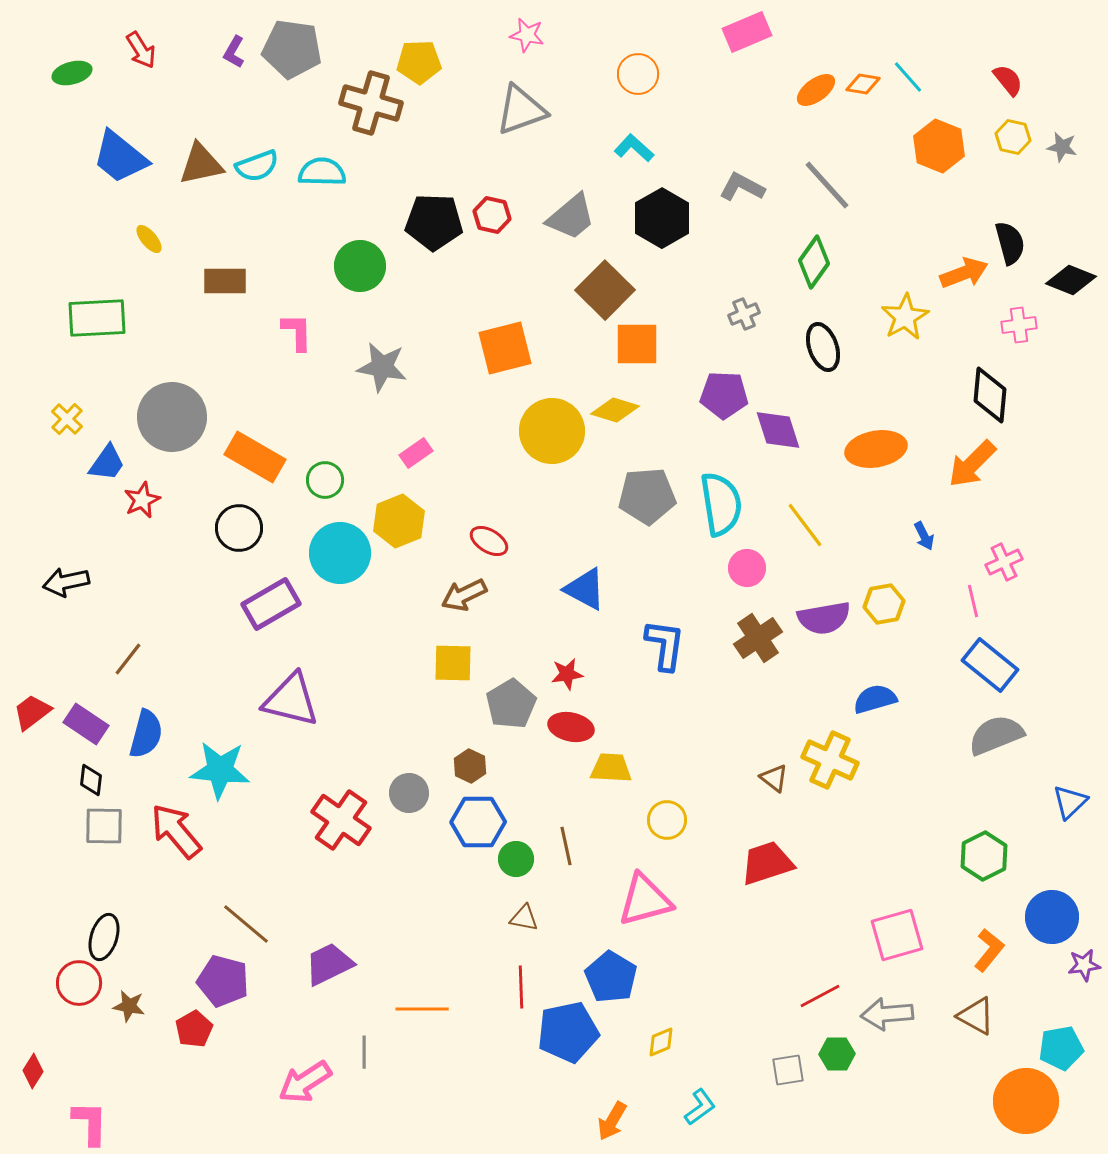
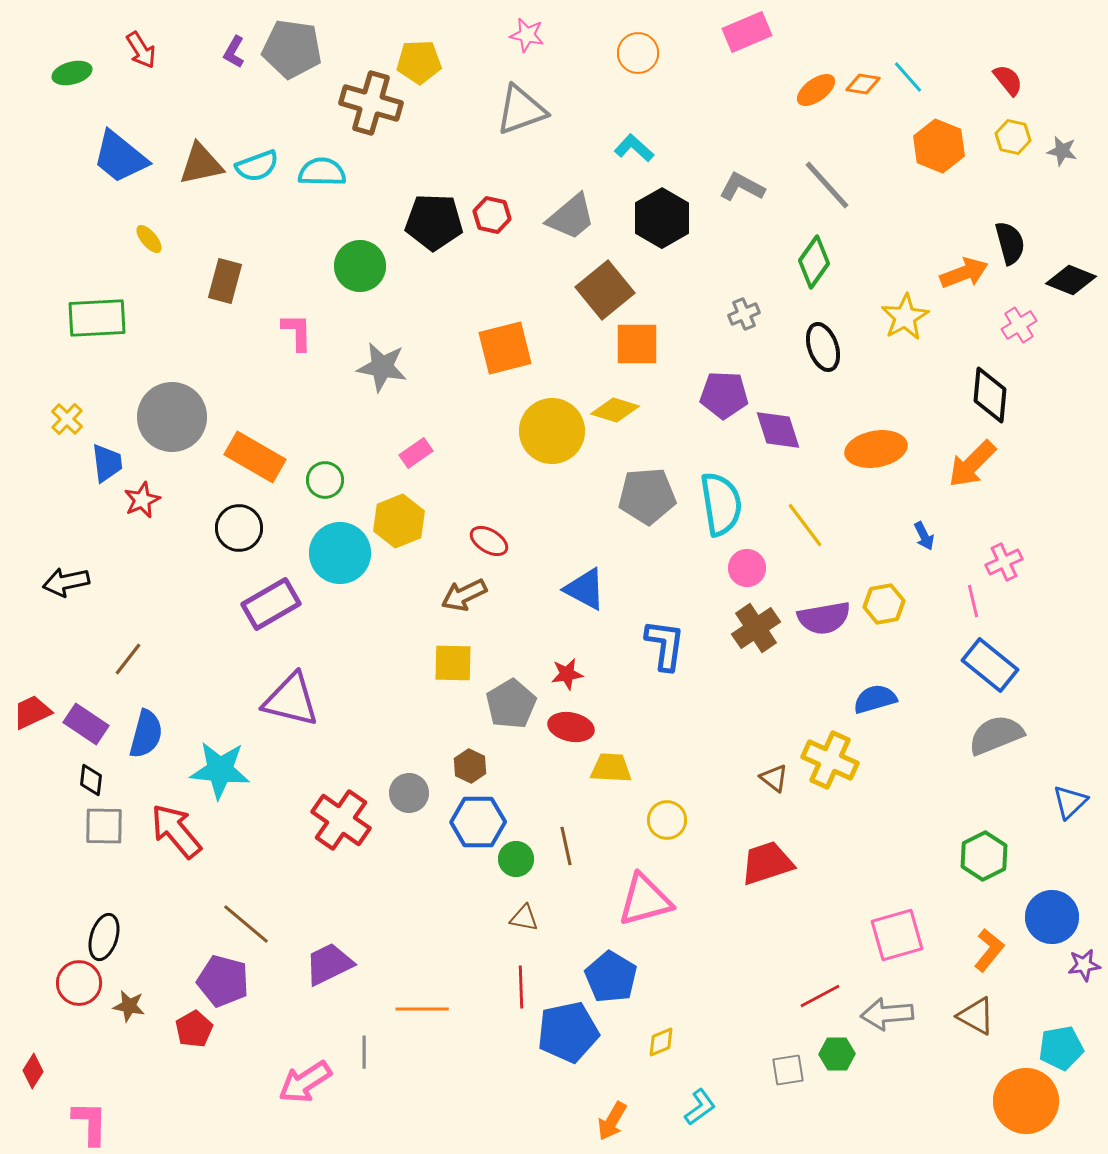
orange circle at (638, 74): moved 21 px up
gray star at (1062, 147): moved 4 px down
brown rectangle at (225, 281): rotated 75 degrees counterclockwise
brown square at (605, 290): rotated 6 degrees clockwise
pink cross at (1019, 325): rotated 24 degrees counterclockwise
blue trapezoid at (107, 463): rotated 42 degrees counterclockwise
brown cross at (758, 638): moved 2 px left, 10 px up
red trapezoid at (32, 712): rotated 12 degrees clockwise
